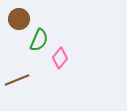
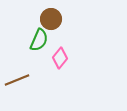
brown circle: moved 32 px right
